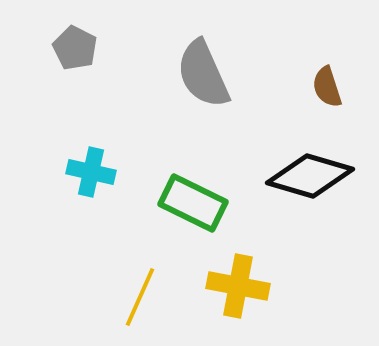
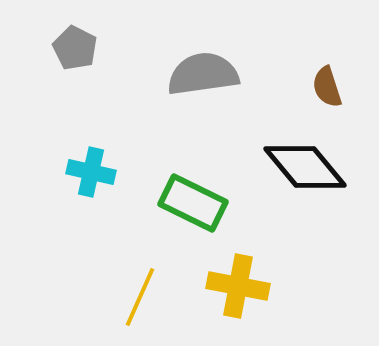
gray semicircle: rotated 106 degrees clockwise
black diamond: moved 5 px left, 9 px up; rotated 34 degrees clockwise
